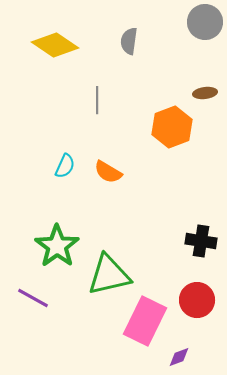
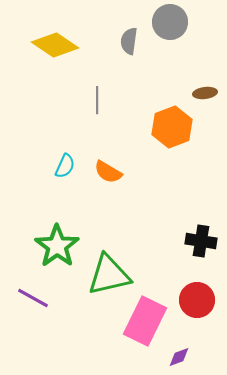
gray circle: moved 35 px left
